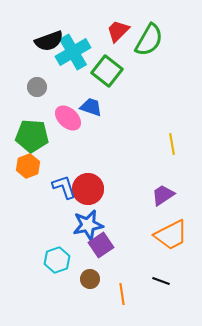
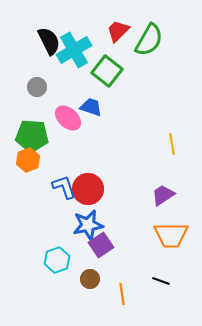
black semicircle: rotated 96 degrees counterclockwise
cyan cross: moved 1 px right, 2 px up
orange hexagon: moved 6 px up
orange trapezoid: rotated 27 degrees clockwise
